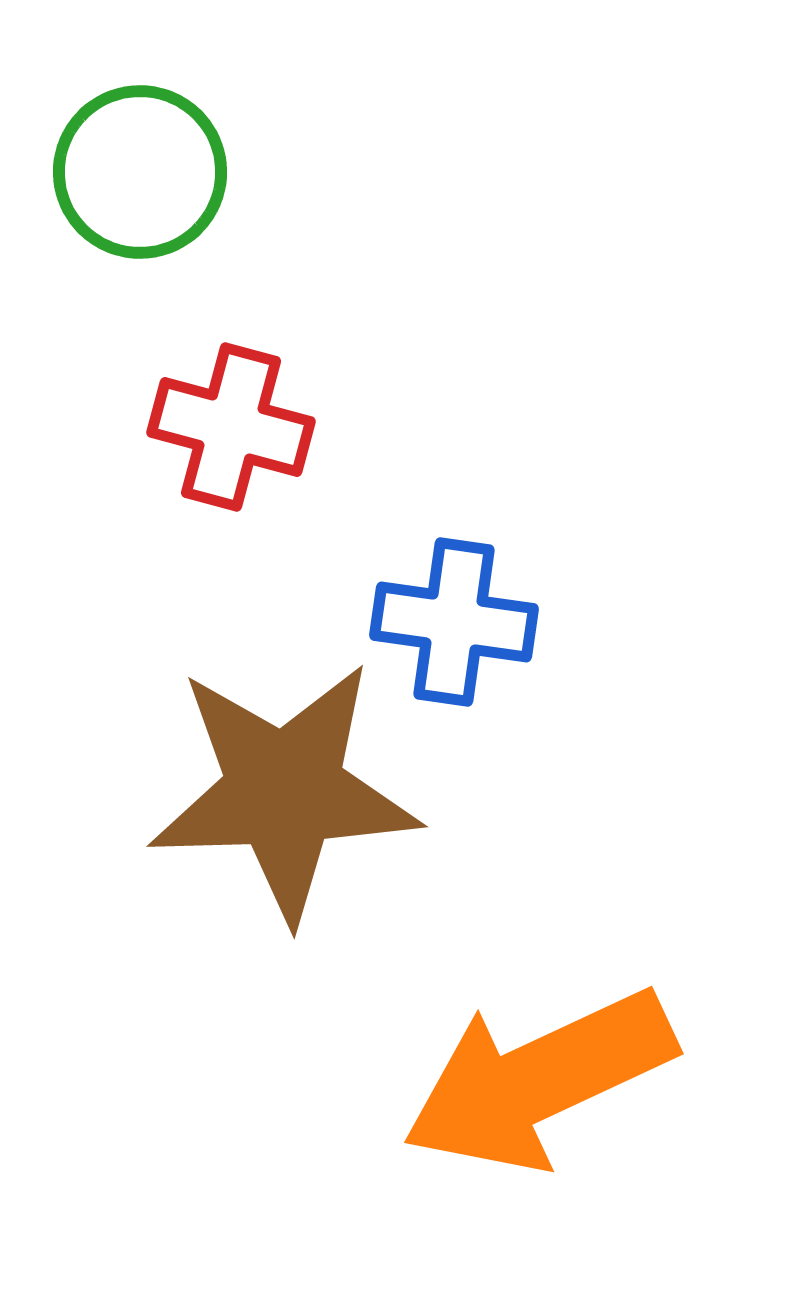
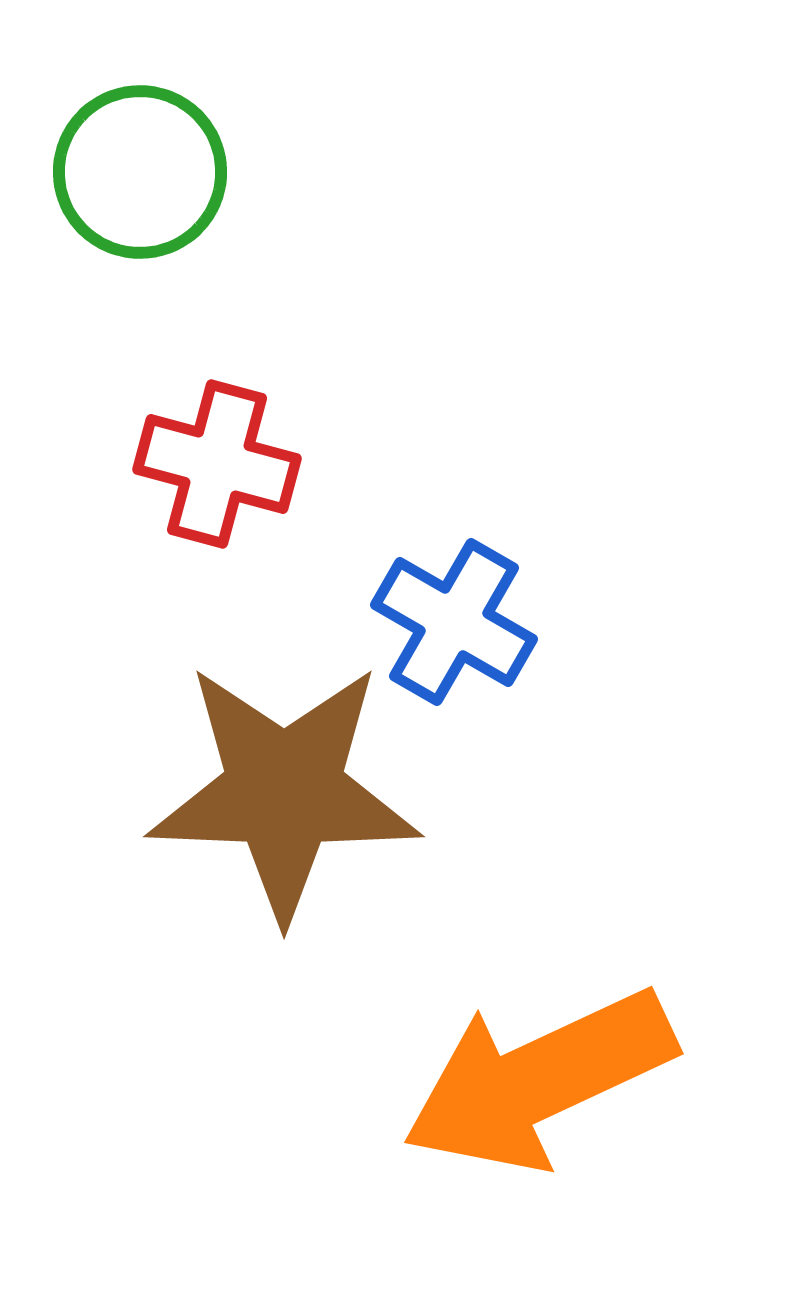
red cross: moved 14 px left, 37 px down
blue cross: rotated 22 degrees clockwise
brown star: rotated 4 degrees clockwise
